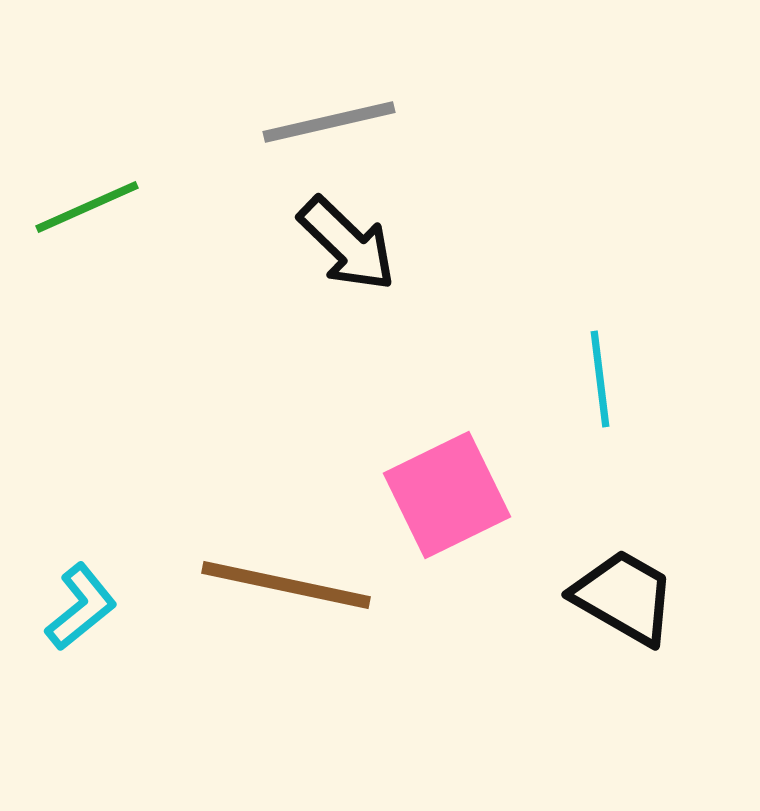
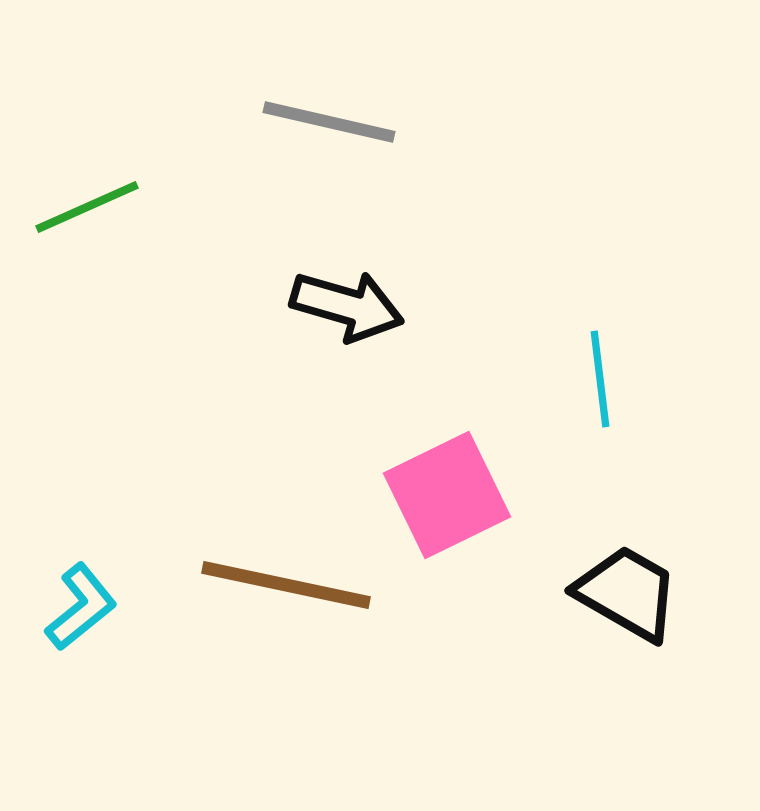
gray line: rotated 26 degrees clockwise
black arrow: moved 62 px down; rotated 28 degrees counterclockwise
black trapezoid: moved 3 px right, 4 px up
